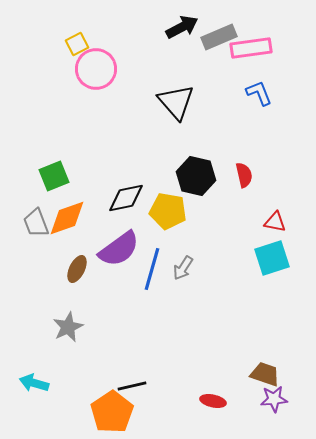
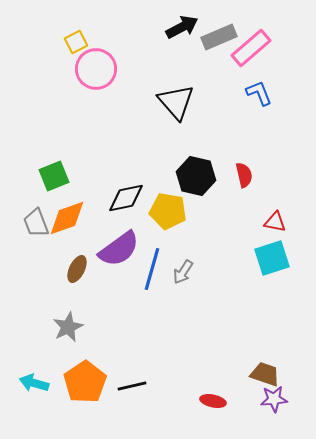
yellow square: moved 1 px left, 2 px up
pink rectangle: rotated 33 degrees counterclockwise
gray arrow: moved 4 px down
orange pentagon: moved 27 px left, 30 px up
